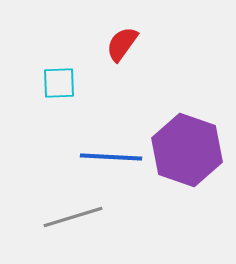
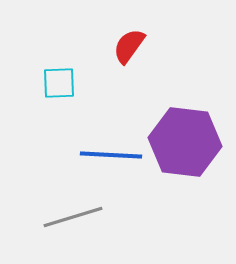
red semicircle: moved 7 px right, 2 px down
purple hexagon: moved 2 px left, 8 px up; rotated 12 degrees counterclockwise
blue line: moved 2 px up
